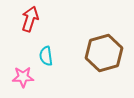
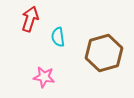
cyan semicircle: moved 12 px right, 19 px up
pink star: moved 21 px right; rotated 10 degrees clockwise
